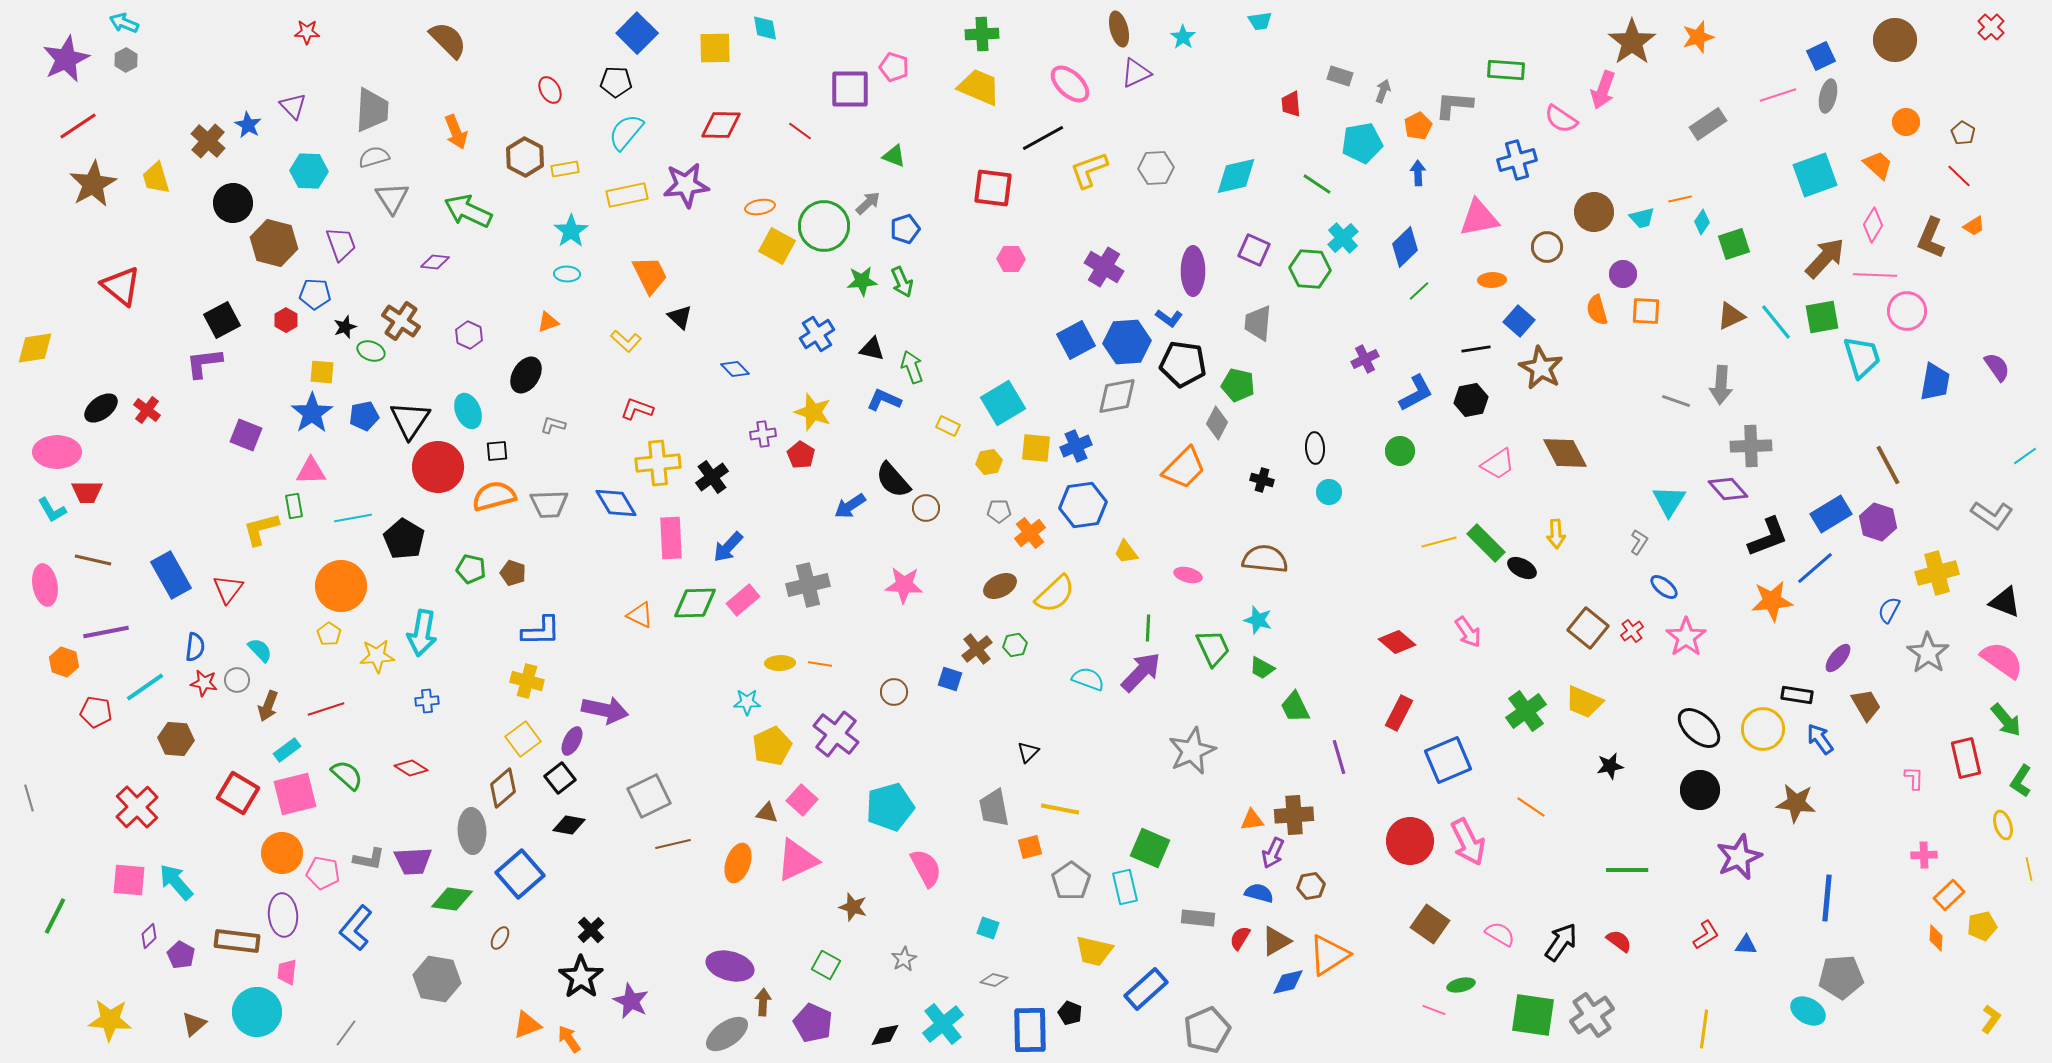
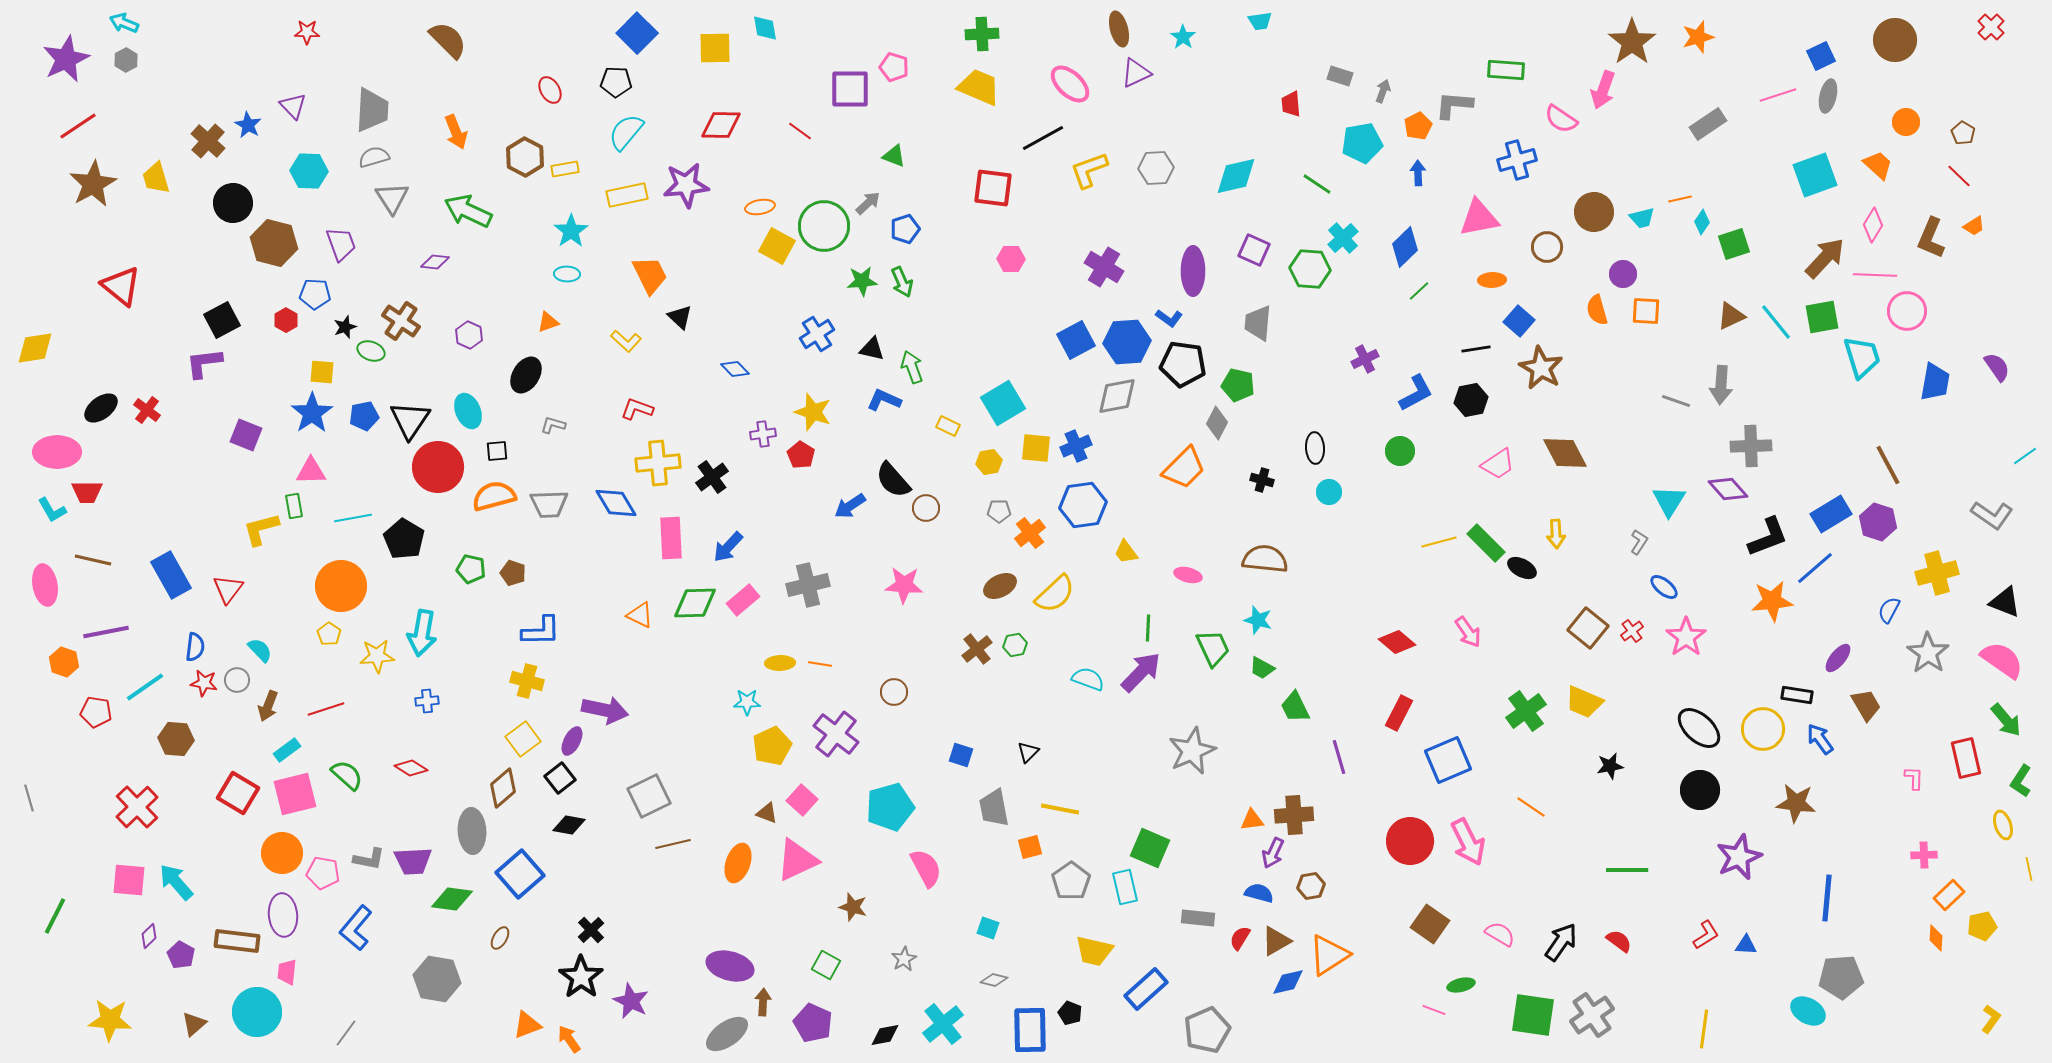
blue square at (950, 679): moved 11 px right, 76 px down
brown triangle at (767, 813): rotated 10 degrees clockwise
